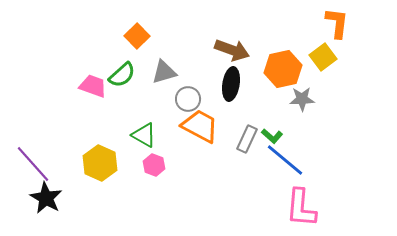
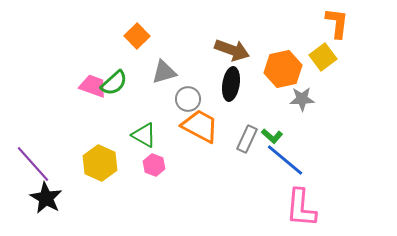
green semicircle: moved 8 px left, 8 px down
